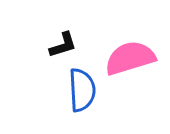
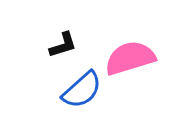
blue semicircle: rotated 51 degrees clockwise
